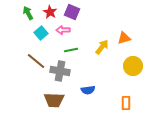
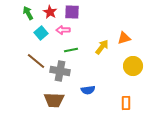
purple square: rotated 21 degrees counterclockwise
